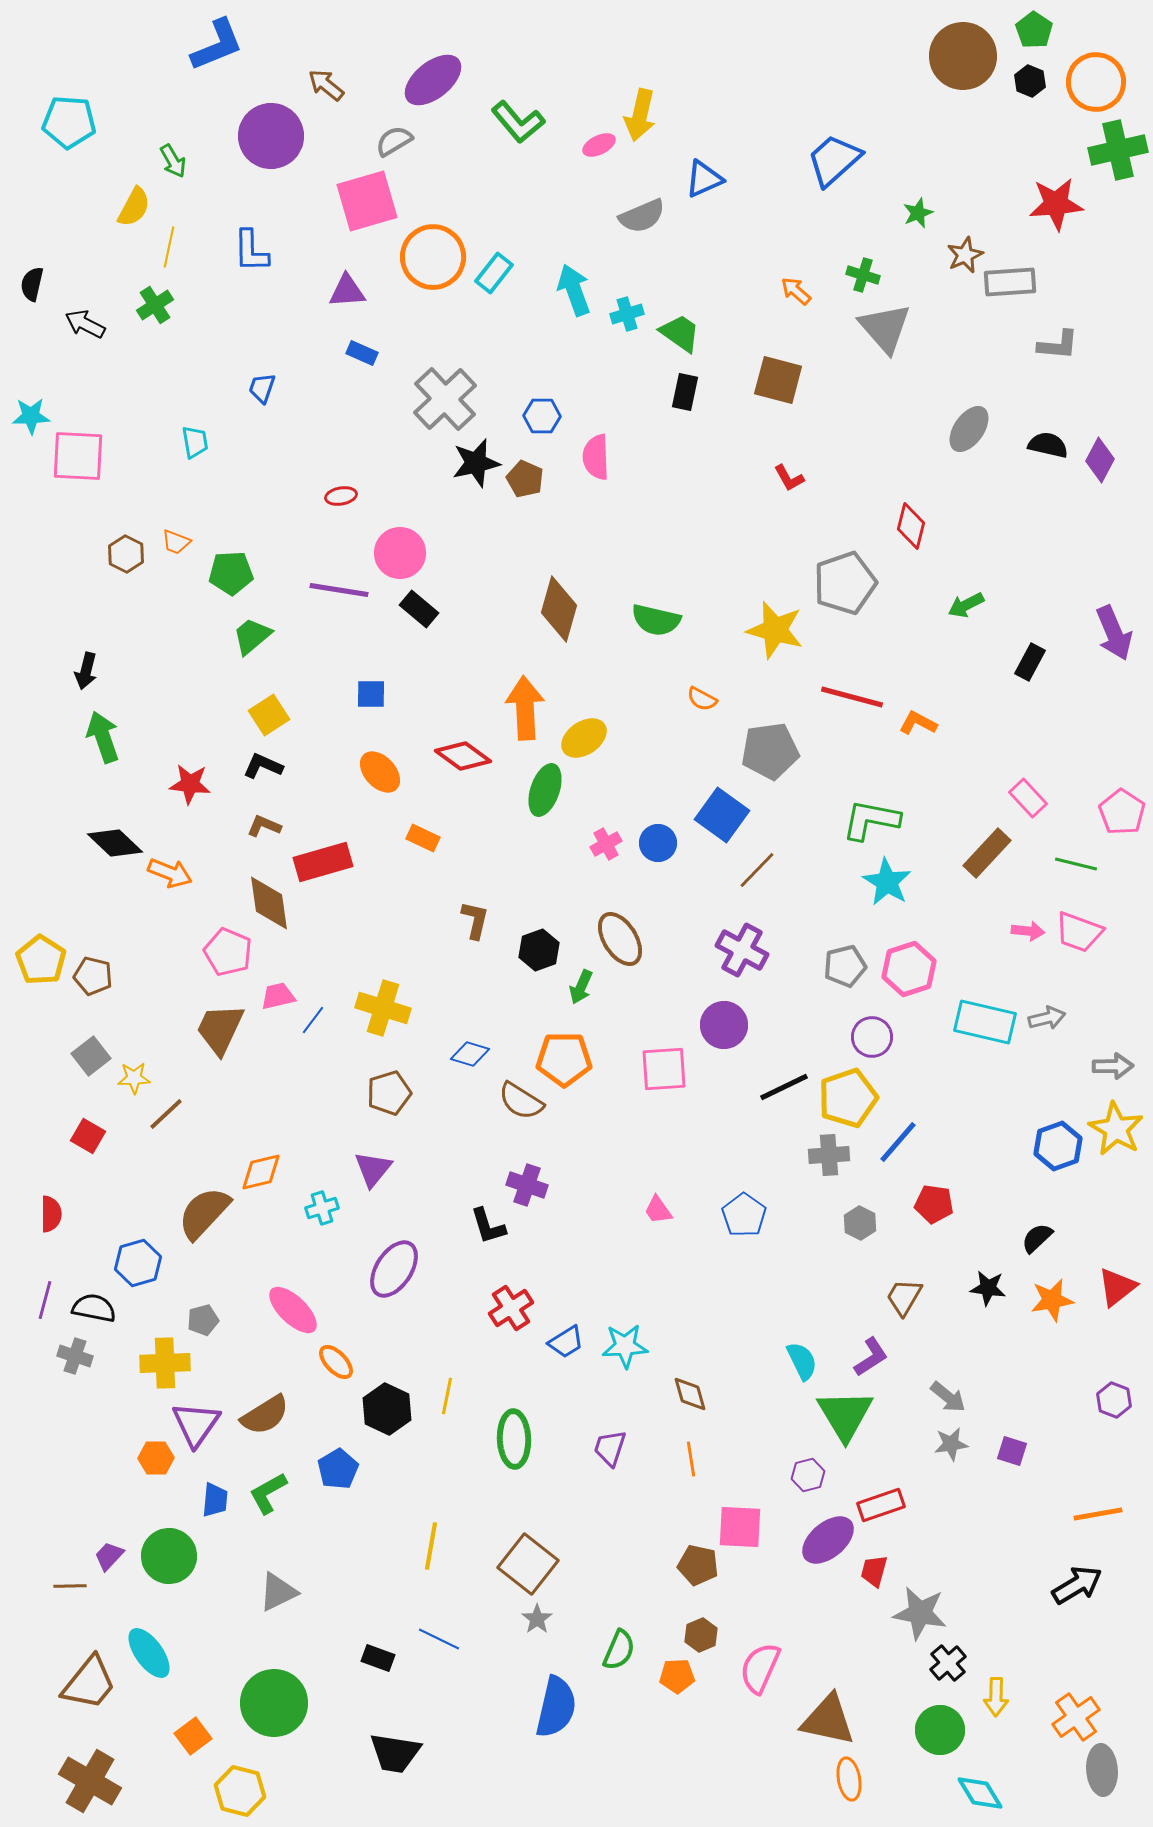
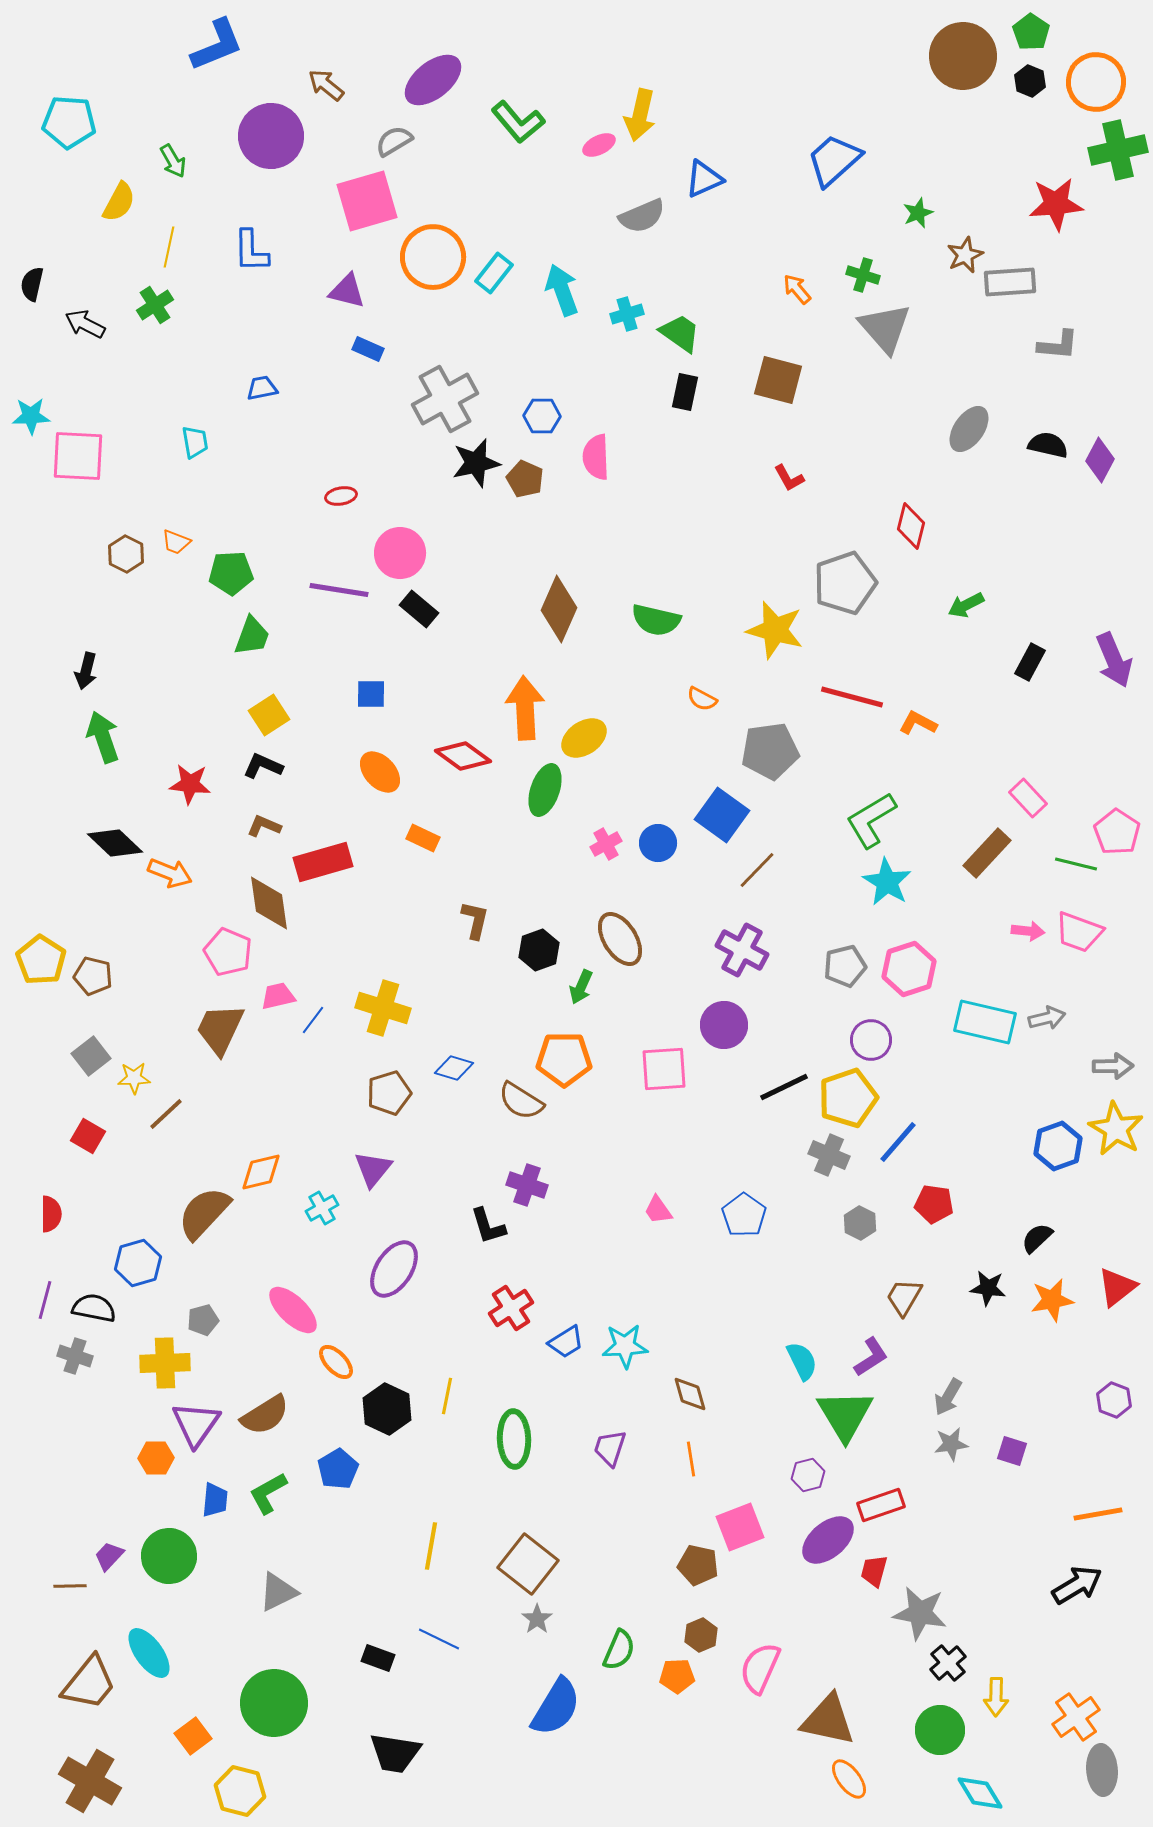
green pentagon at (1034, 30): moved 3 px left, 2 px down
yellow semicircle at (134, 207): moved 15 px left, 5 px up
cyan arrow at (574, 290): moved 12 px left
purple triangle at (347, 291): rotated 18 degrees clockwise
orange arrow at (796, 291): moved 1 px right, 2 px up; rotated 8 degrees clockwise
blue rectangle at (362, 353): moved 6 px right, 4 px up
blue trapezoid at (262, 388): rotated 60 degrees clockwise
gray cross at (445, 399): rotated 14 degrees clockwise
brown diamond at (559, 609): rotated 8 degrees clockwise
purple arrow at (1114, 633): moved 27 px down
green trapezoid at (252, 636): rotated 150 degrees clockwise
pink pentagon at (1122, 812): moved 5 px left, 20 px down
green L-shape at (871, 820): rotated 42 degrees counterclockwise
purple circle at (872, 1037): moved 1 px left, 3 px down
blue diamond at (470, 1054): moved 16 px left, 14 px down
gray cross at (829, 1155): rotated 27 degrees clockwise
cyan cross at (322, 1208): rotated 12 degrees counterclockwise
gray arrow at (948, 1397): rotated 81 degrees clockwise
pink square at (740, 1527): rotated 24 degrees counterclockwise
blue semicircle at (556, 1707): rotated 18 degrees clockwise
orange ellipse at (849, 1779): rotated 27 degrees counterclockwise
